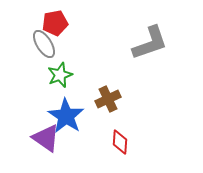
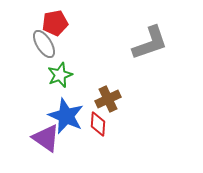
blue star: rotated 9 degrees counterclockwise
red diamond: moved 22 px left, 18 px up
